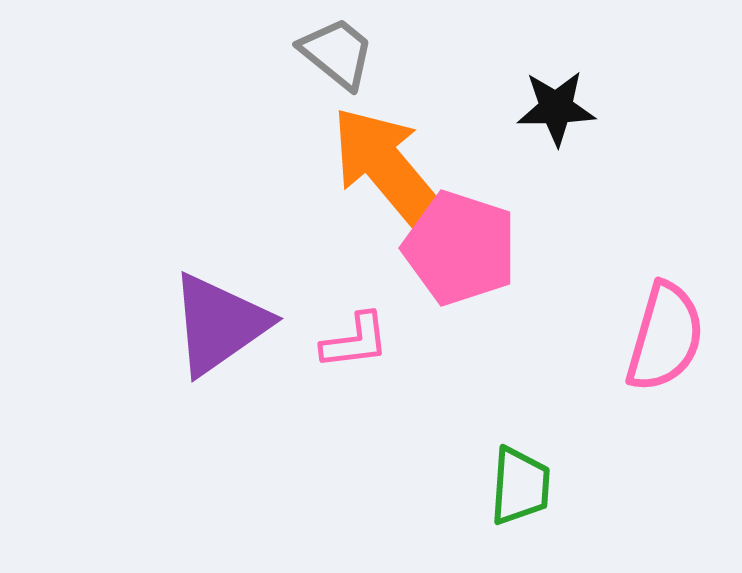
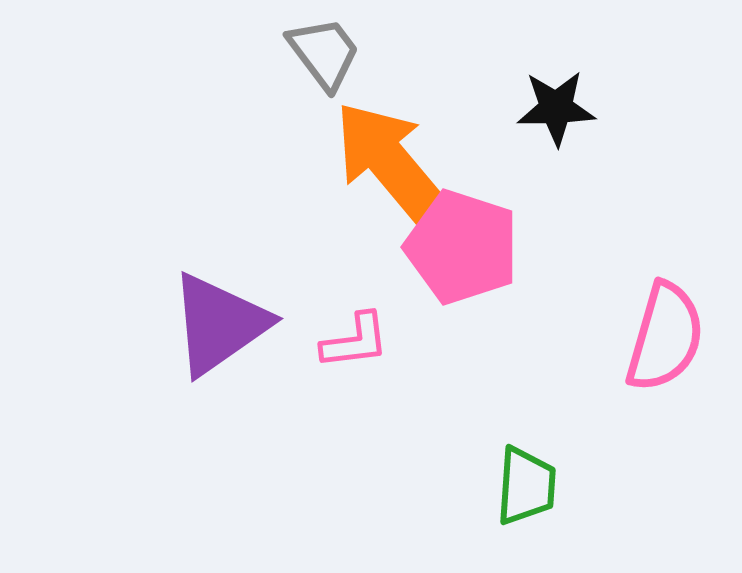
gray trapezoid: moved 13 px left; rotated 14 degrees clockwise
orange arrow: moved 3 px right, 5 px up
pink pentagon: moved 2 px right, 1 px up
green trapezoid: moved 6 px right
